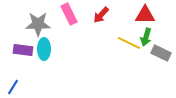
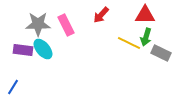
pink rectangle: moved 3 px left, 11 px down
cyan ellipse: moved 1 px left; rotated 40 degrees counterclockwise
